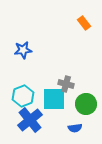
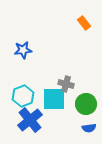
blue semicircle: moved 14 px right
